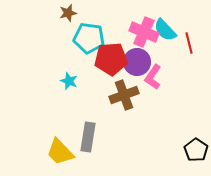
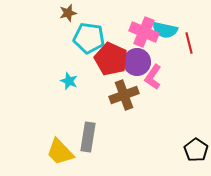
cyan semicircle: rotated 35 degrees counterclockwise
red pentagon: rotated 28 degrees clockwise
